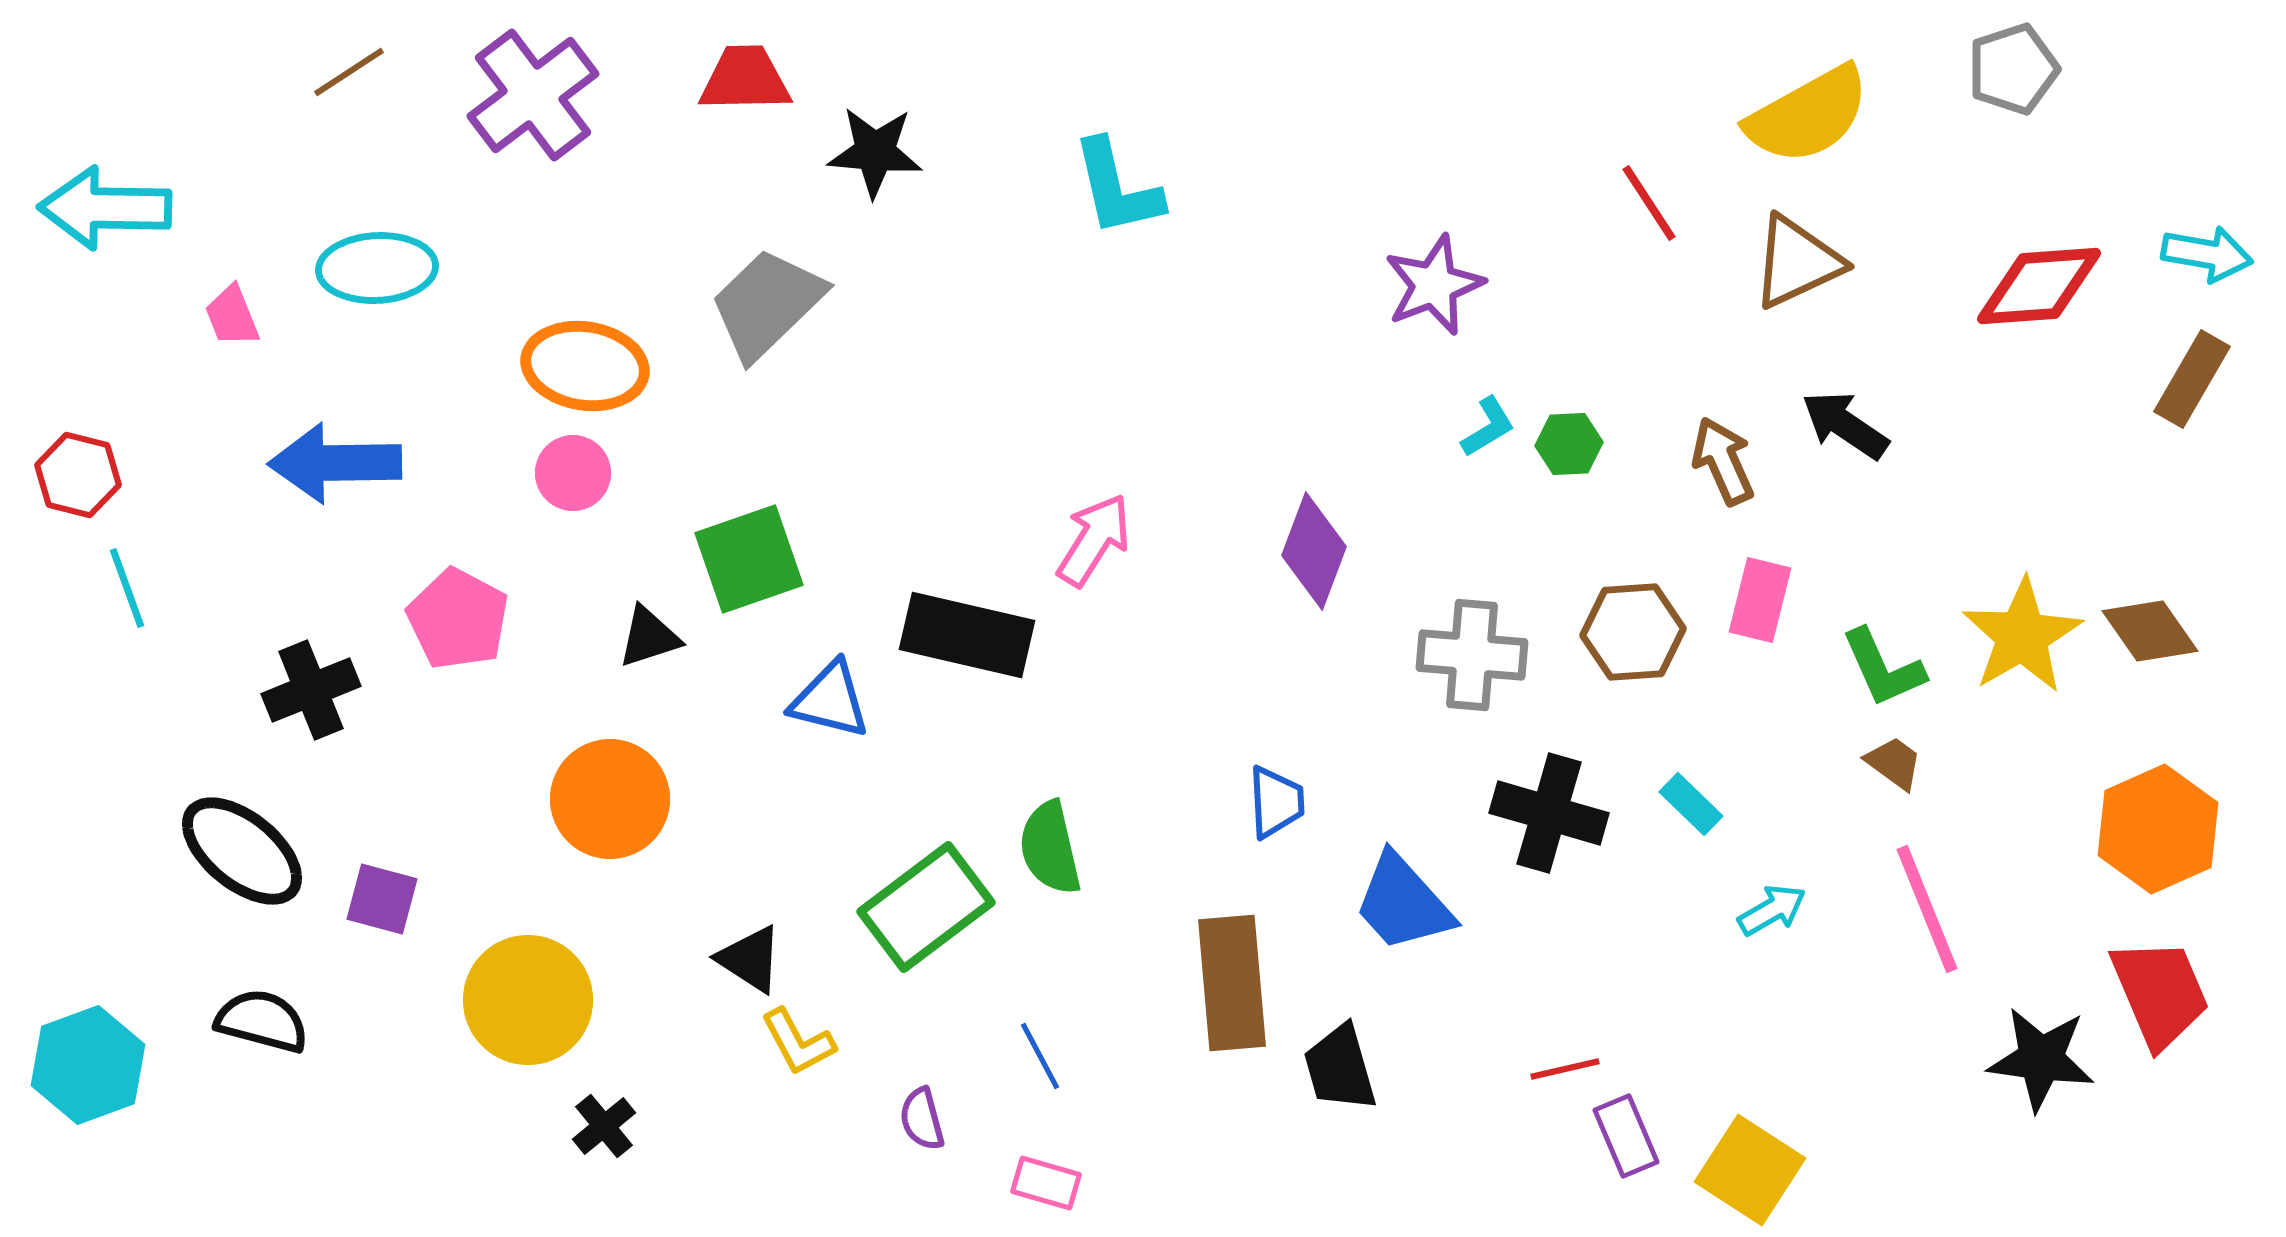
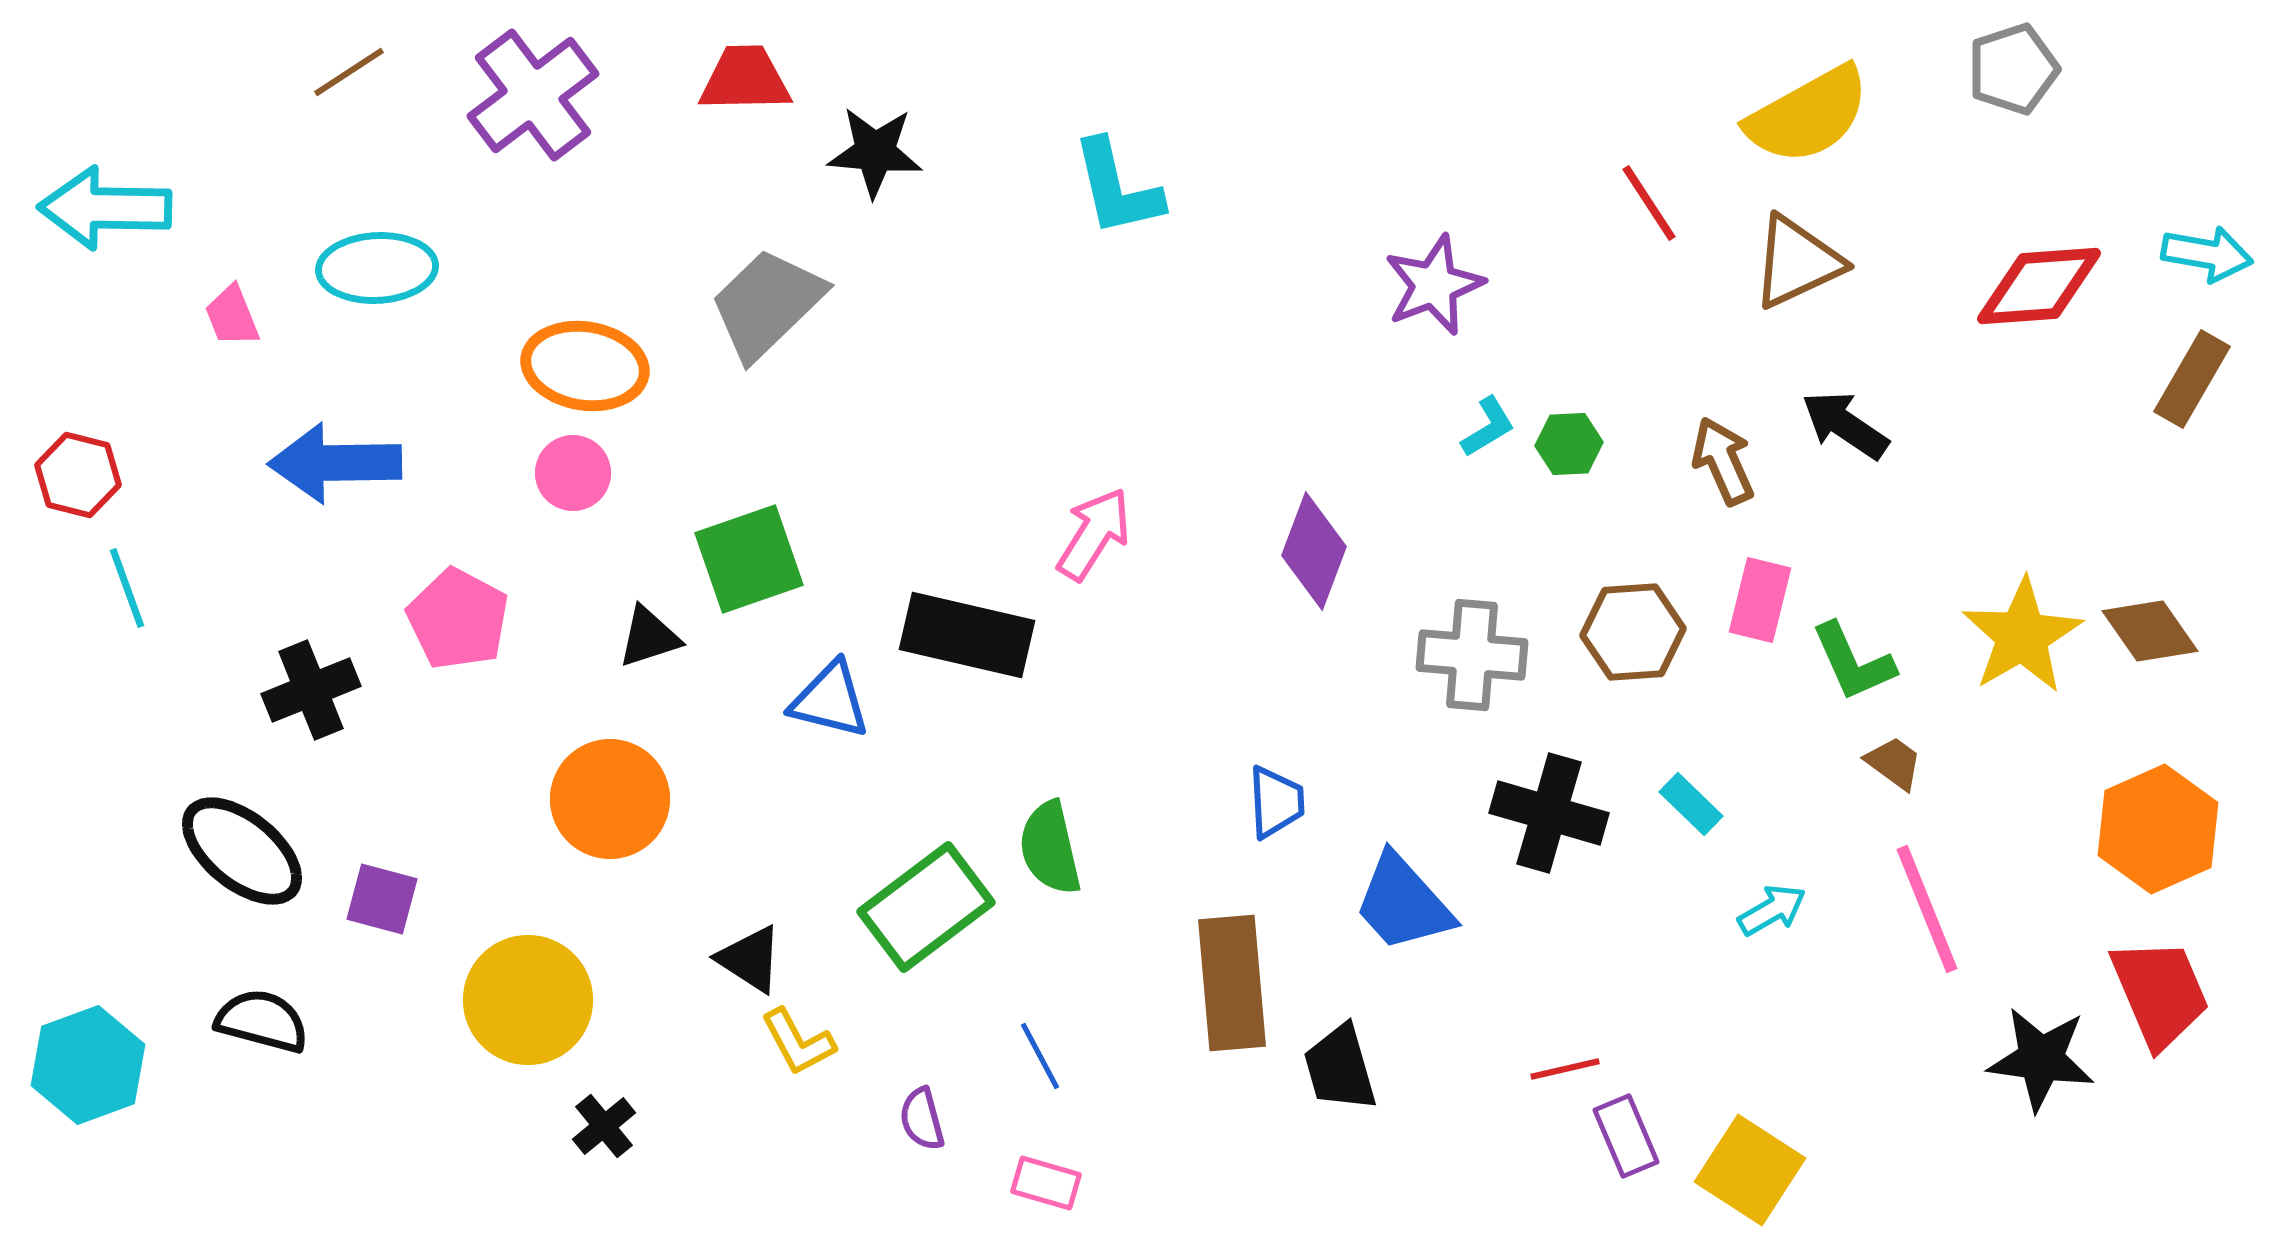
pink arrow at (1094, 540): moved 6 px up
green L-shape at (1883, 668): moved 30 px left, 6 px up
